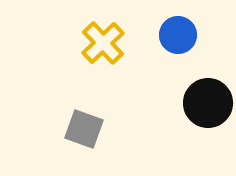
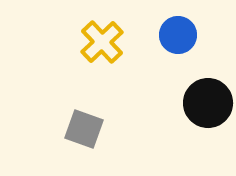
yellow cross: moved 1 px left, 1 px up
